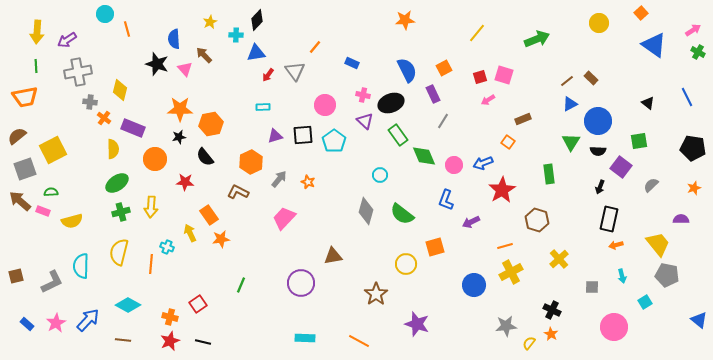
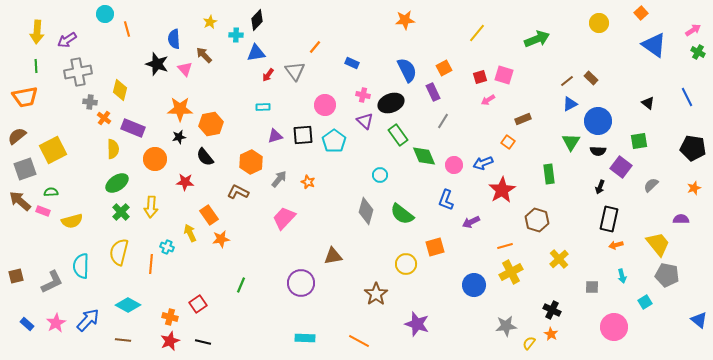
purple rectangle at (433, 94): moved 2 px up
green cross at (121, 212): rotated 30 degrees counterclockwise
